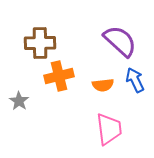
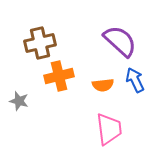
brown cross: rotated 12 degrees counterclockwise
gray star: rotated 18 degrees counterclockwise
